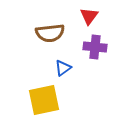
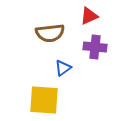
red triangle: rotated 30 degrees clockwise
yellow square: rotated 16 degrees clockwise
